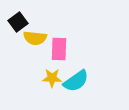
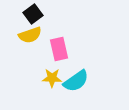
black square: moved 15 px right, 8 px up
yellow semicircle: moved 5 px left, 3 px up; rotated 25 degrees counterclockwise
pink rectangle: rotated 15 degrees counterclockwise
